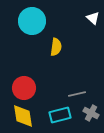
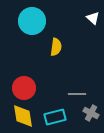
gray line: rotated 12 degrees clockwise
cyan rectangle: moved 5 px left, 2 px down
